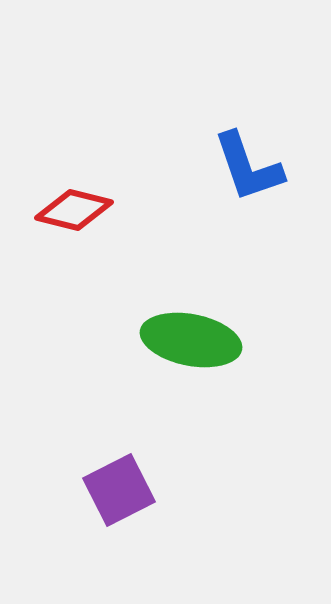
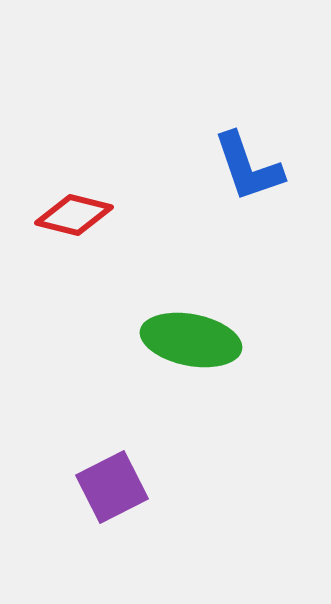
red diamond: moved 5 px down
purple square: moved 7 px left, 3 px up
